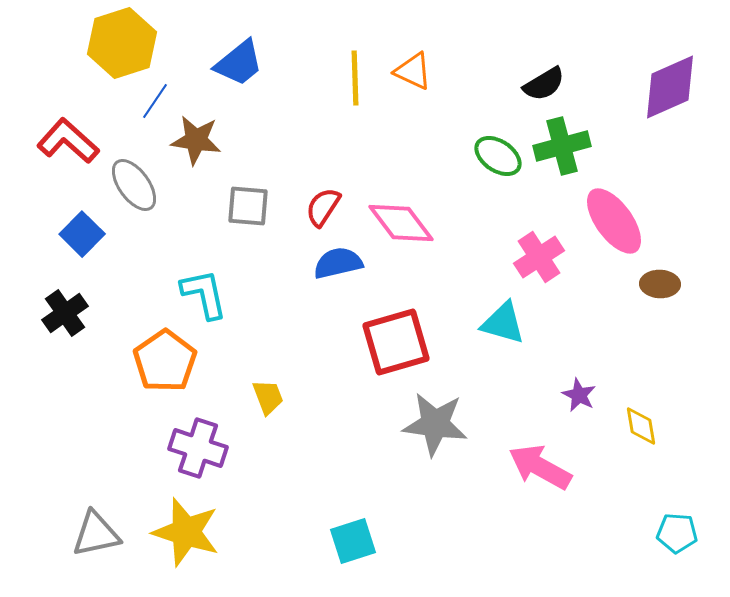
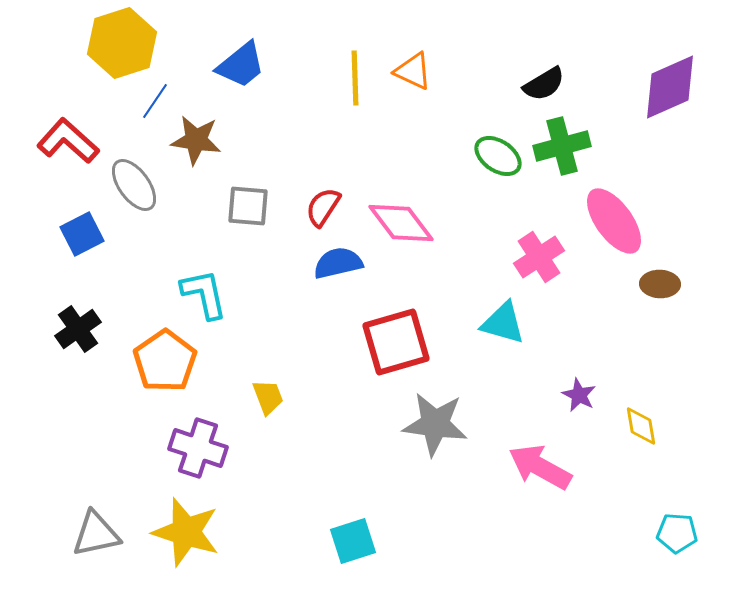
blue trapezoid: moved 2 px right, 2 px down
blue square: rotated 18 degrees clockwise
black cross: moved 13 px right, 16 px down
